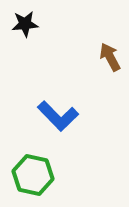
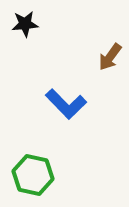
brown arrow: rotated 116 degrees counterclockwise
blue L-shape: moved 8 px right, 12 px up
